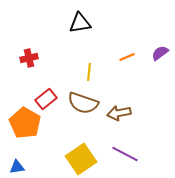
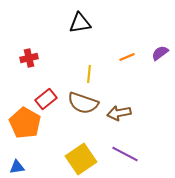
yellow line: moved 2 px down
